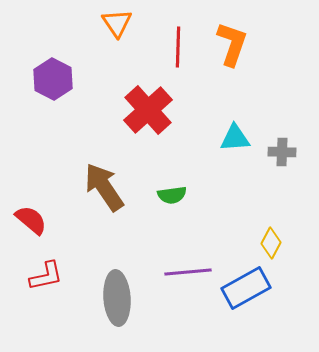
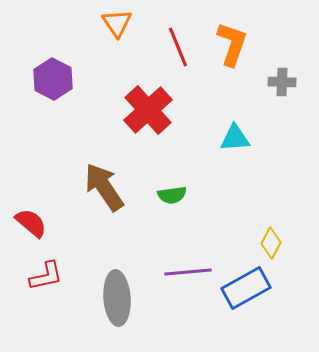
red line: rotated 24 degrees counterclockwise
gray cross: moved 70 px up
red semicircle: moved 3 px down
